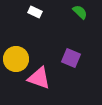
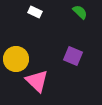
purple square: moved 2 px right, 2 px up
pink triangle: moved 2 px left, 3 px down; rotated 25 degrees clockwise
